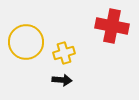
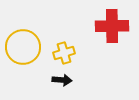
red cross: rotated 12 degrees counterclockwise
yellow circle: moved 3 px left, 5 px down
